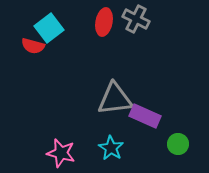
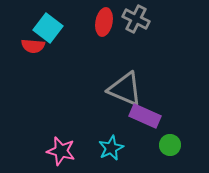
cyan square: moved 1 px left; rotated 16 degrees counterclockwise
red semicircle: rotated 10 degrees counterclockwise
gray triangle: moved 10 px right, 10 px up; rotated 30 degrees clockwise
green circle: moved 8 px left, 1 px down
cyan star: rotated 15 degrees clockwise
pink star: moved 2 px up
